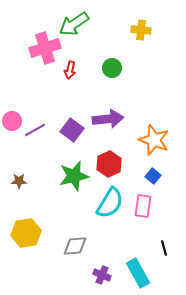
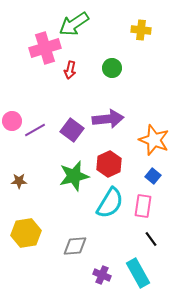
black line: moved 13 px left, 9 px up; rotated 21 degrees counterclockwise
